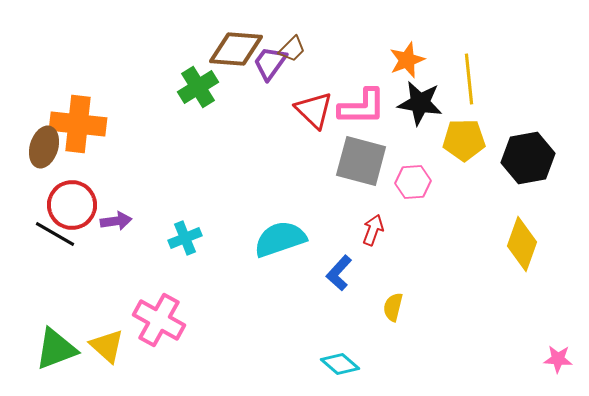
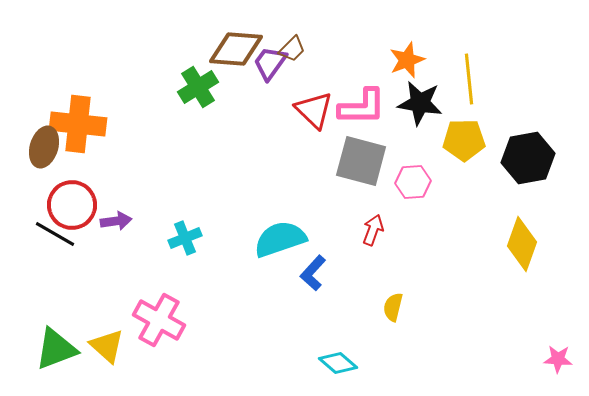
blue L-shape: moved 26 px left
cyan diamond: moved 2 px left, 1 px up
